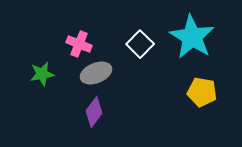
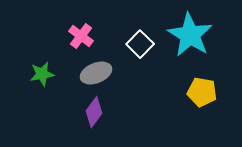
cyan star: moved 2 px left, 2 px up
pink cross: moved 2 px right, 8 px up; rotated 15 degrees clockwise
